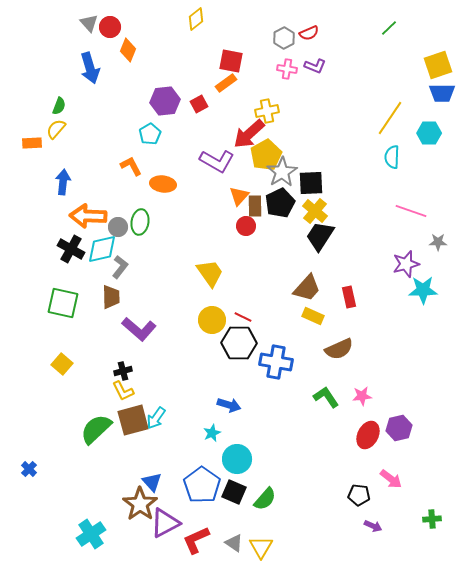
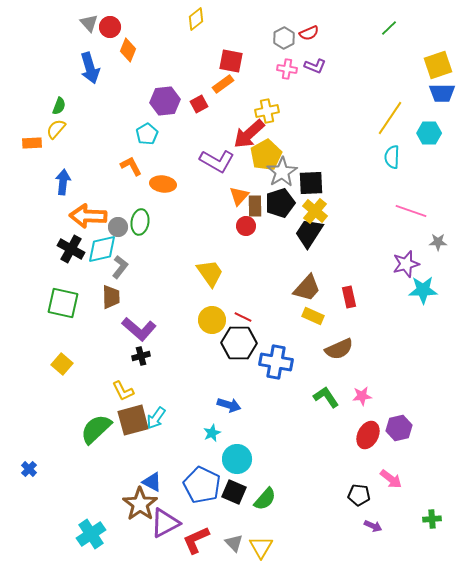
orange rectangle at (226, 83): moved 3 px left, 1 px down
cyan pentagon at (150, 134): moved 3 px left
black pentagon at (280, 203): rotated 8 degrees clockwise
black trapezoid at (320, 236): moved 11 px left, 3 px up
black cross at (123, 371): moved 18 px right, 15 px up
blue triangle at (152, 482): rotated 20 degrees counterclockwise
blue pentagon at (202, 485): rotated 9 degrees counterclockwise
gray triangle at (234, 543): rotated 12 degrees clockwise
